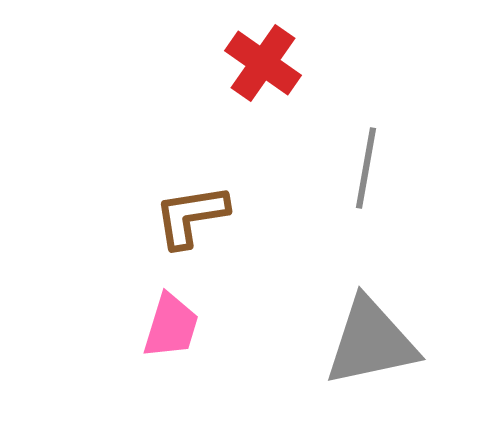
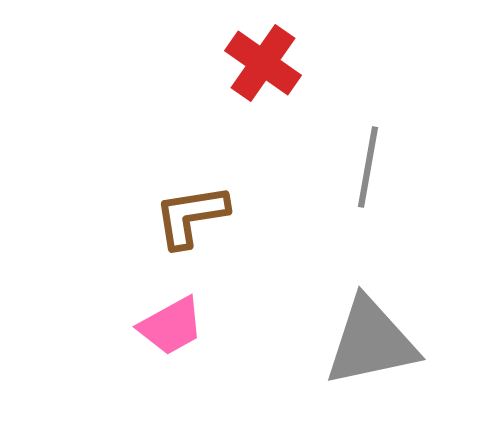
gray line: moved 2 px right, 1 px up
pink trapezoid: rotated 44 degrees clockwise
